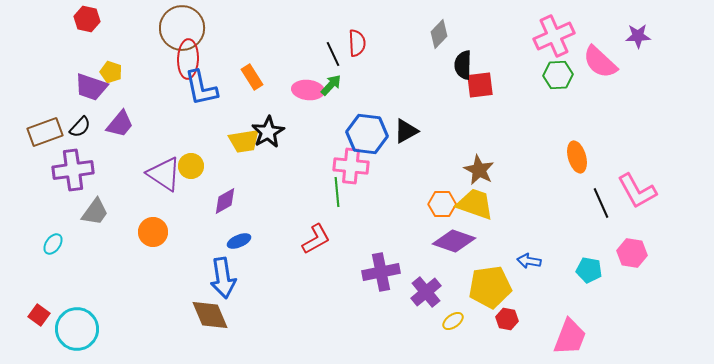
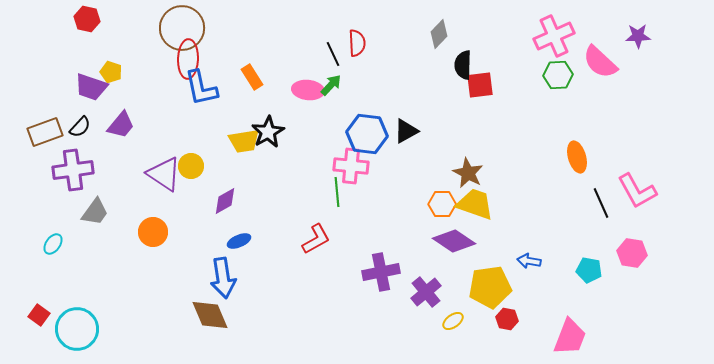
purple trapezoid at (120, 124): moved 1 px right, 1 px down
brown star at (479, 170): moved 11 px left, 3 px down
purple diamond at (454, 241): rotated 15 degrees clockwise
